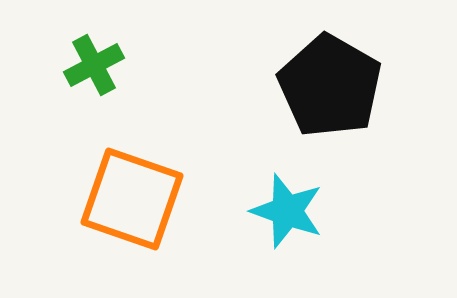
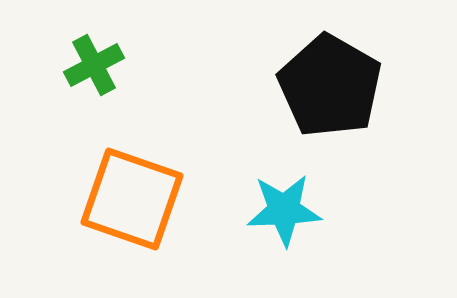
cyan star: moved 3 px left, 1 px up; rotated 22 degrees counterclockwise
